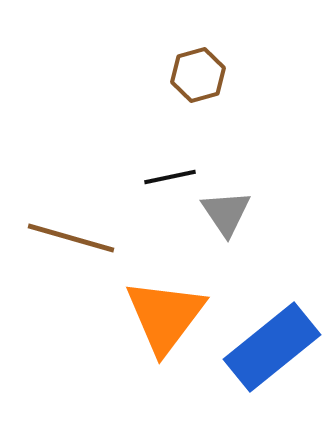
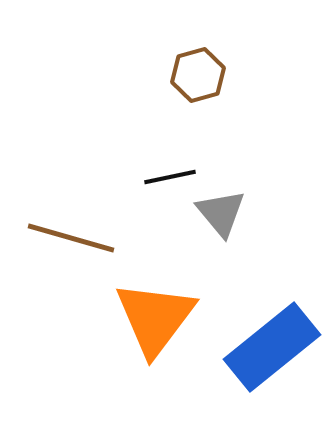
gray triangle: moved 5 px left; rotated 6 degrees counterclockwise
orange triangle: moved 10 px left, 2 px down
